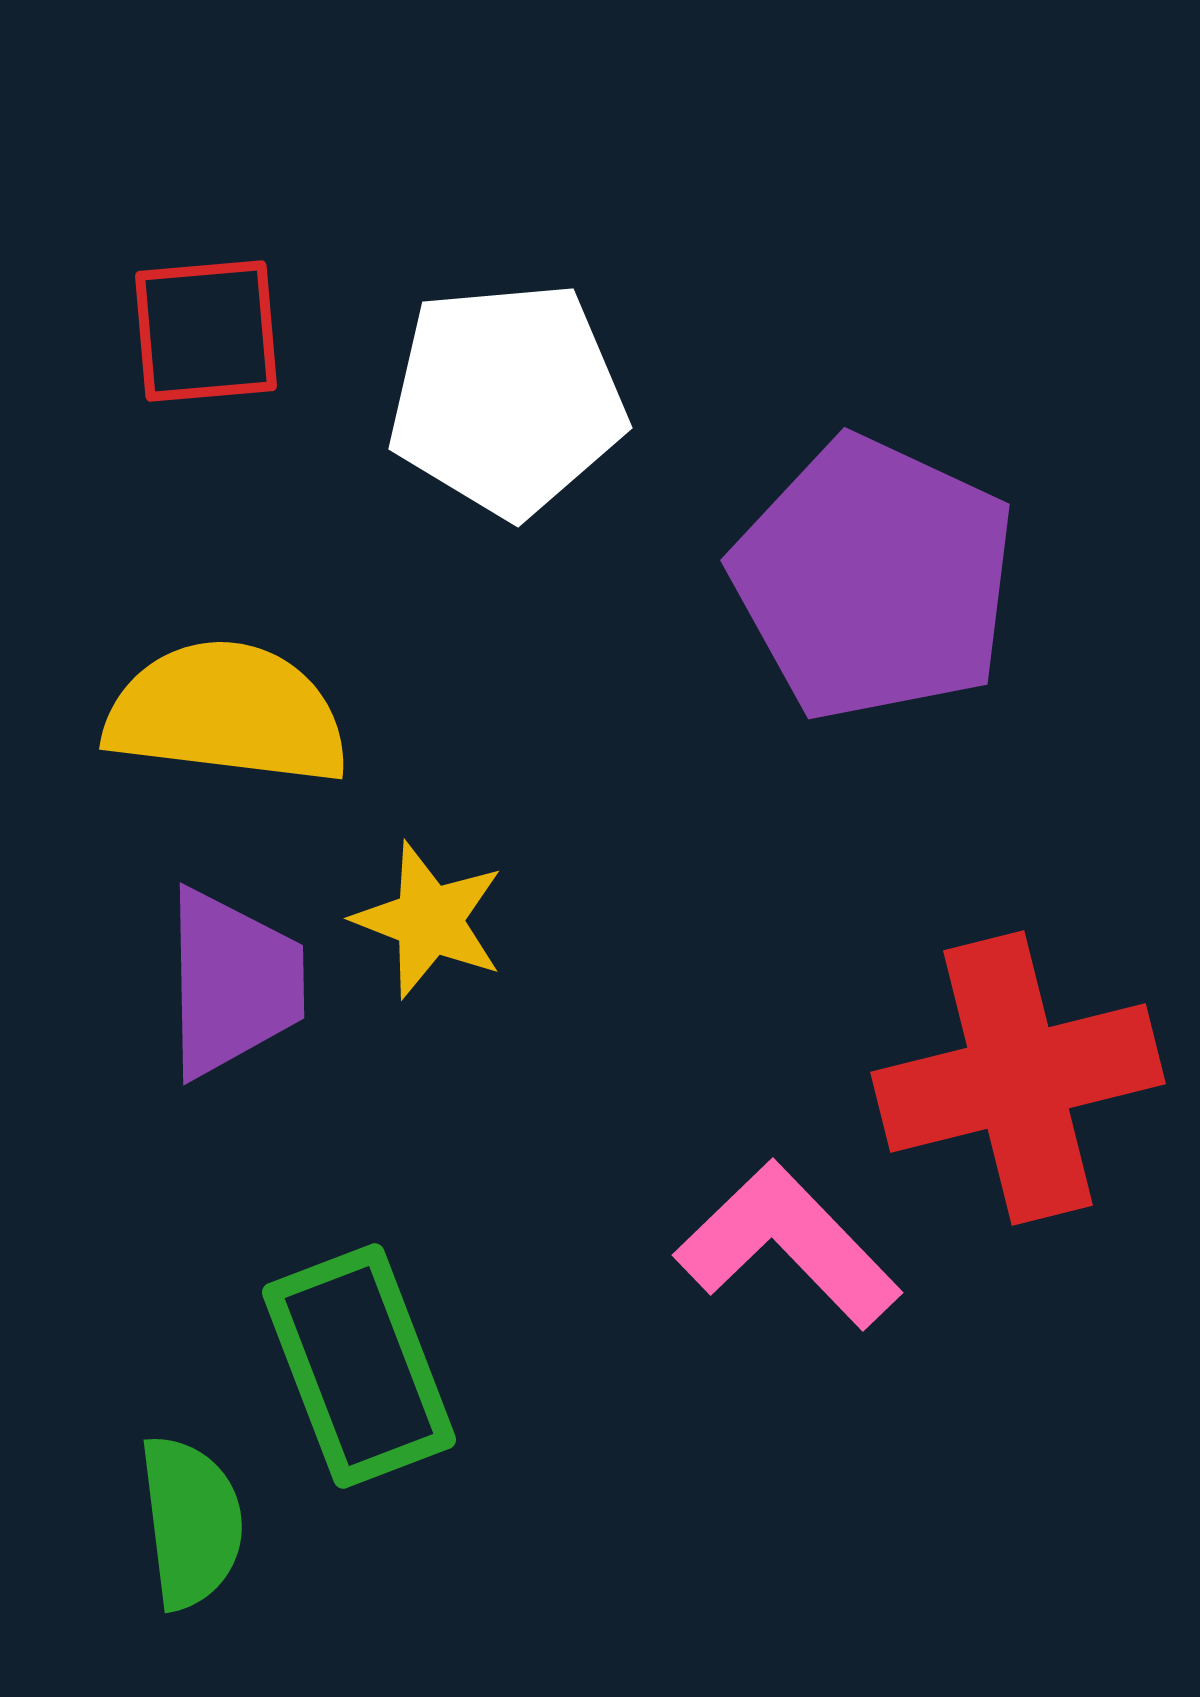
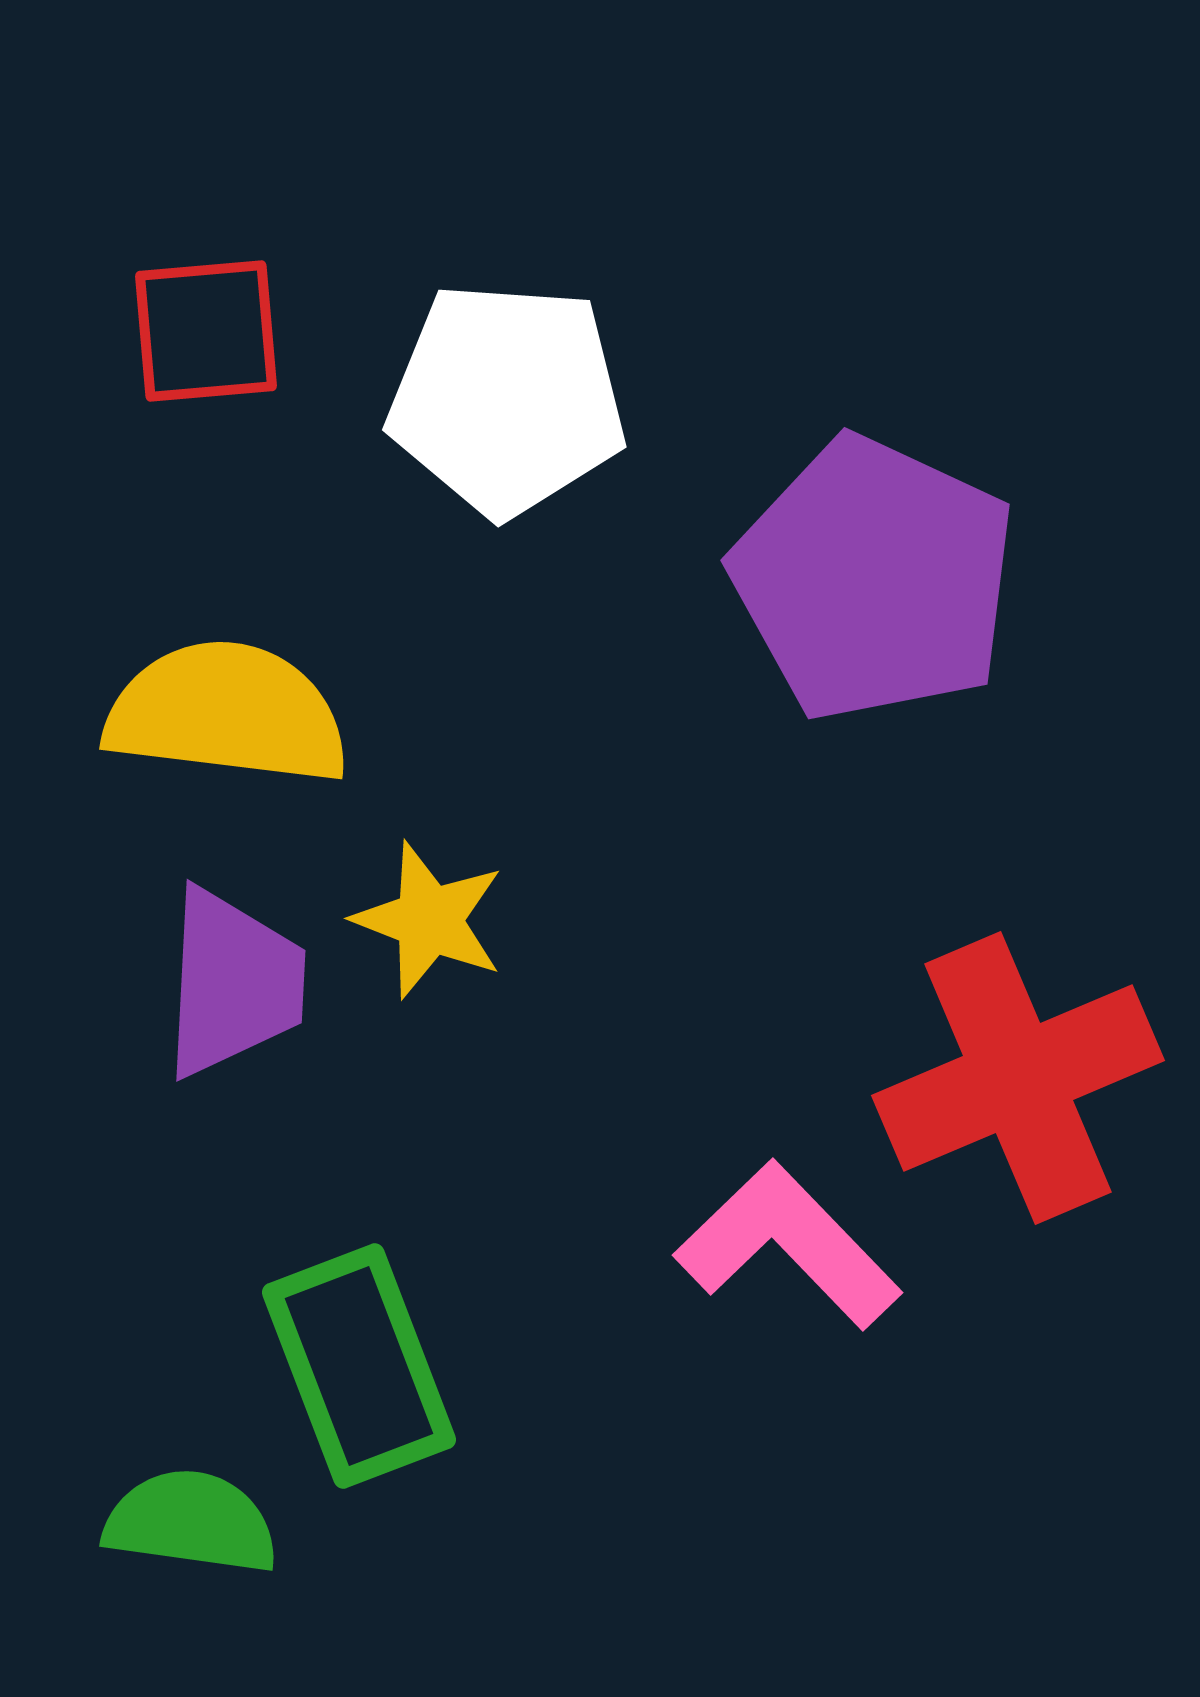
white pentagon: rotated 9 degrees clockwise
purple trapezoid: rotated 4 degrees clockwise
red cross: rotated 9 degrees counterclockwise
green semicircle: rotated 75 degrees counterclockwise
